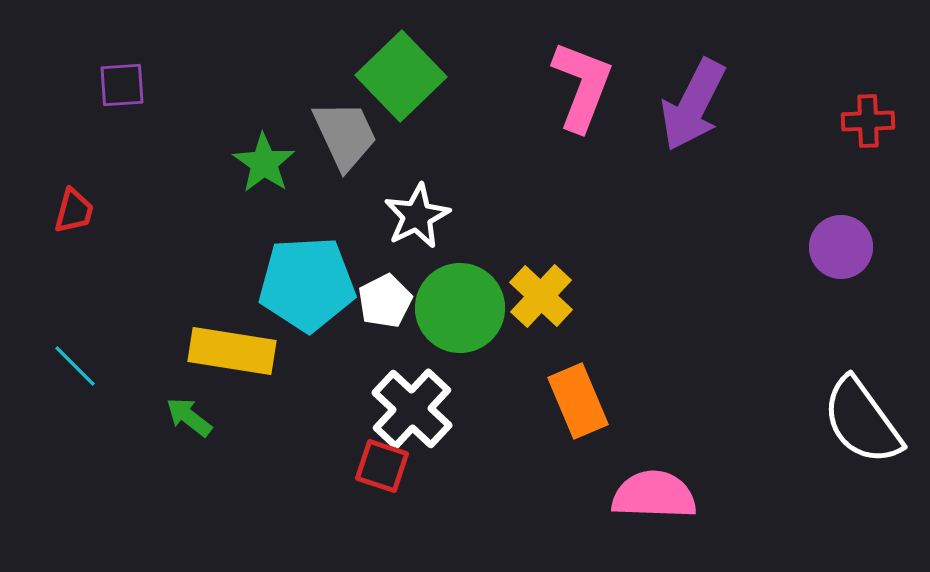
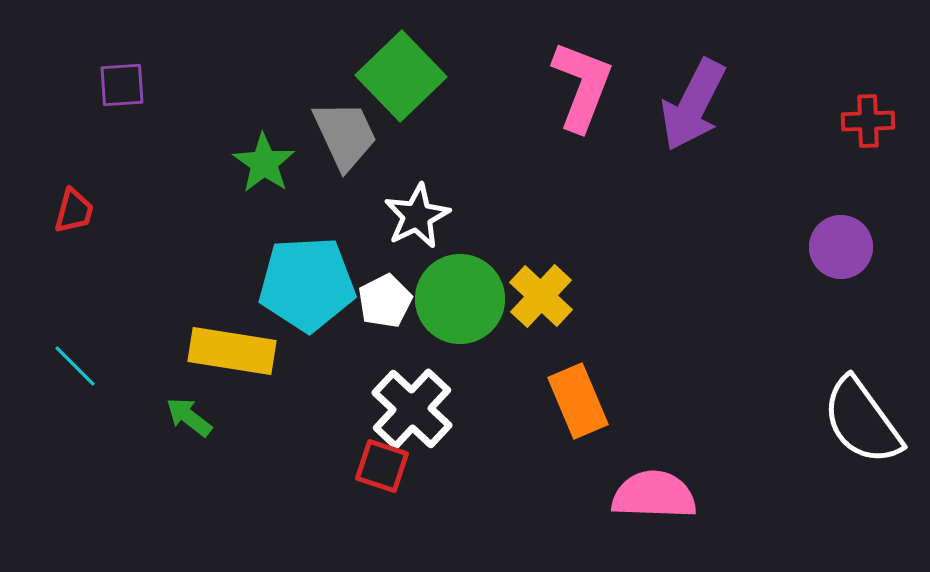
green circle: moved 9 px up
